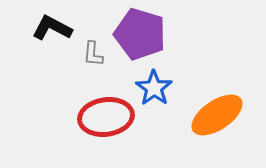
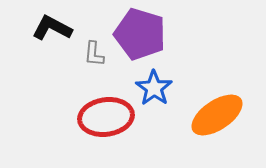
gray L-shape: moved 1 px right
